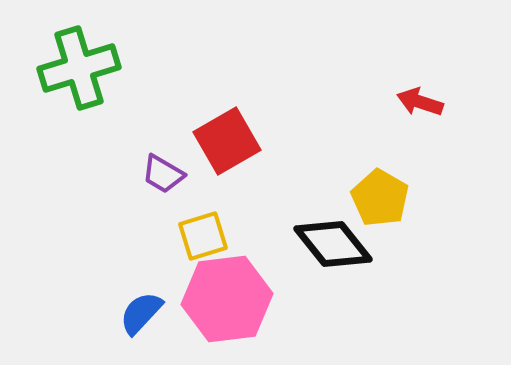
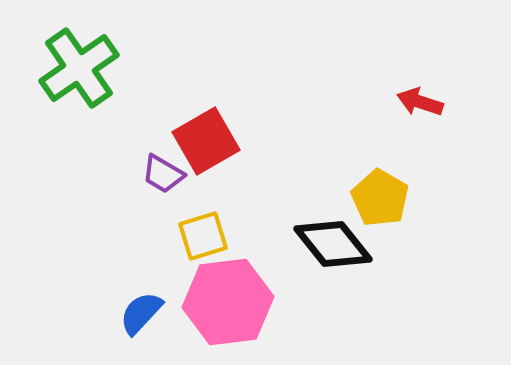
green cross: rotated 18 degrees counterclockwise
red square: moved 21 px left
pink hexagon: moved 1 px right, 3 px down
